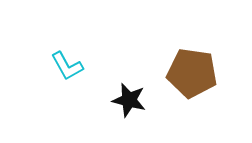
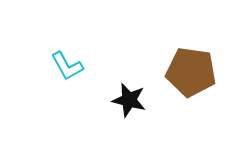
brown pentagon: moved 1 px left, 1 px up
